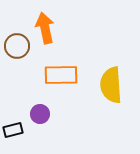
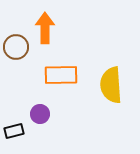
orange arrow: rotated 12 degrees clockwise
brown circle: moved 1 px left, 1 px down
black rectangle: moved 1 px right, 1 px down
